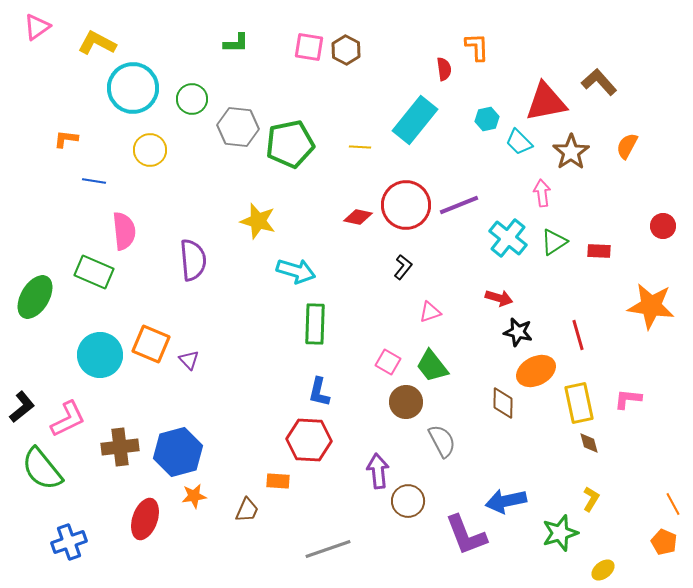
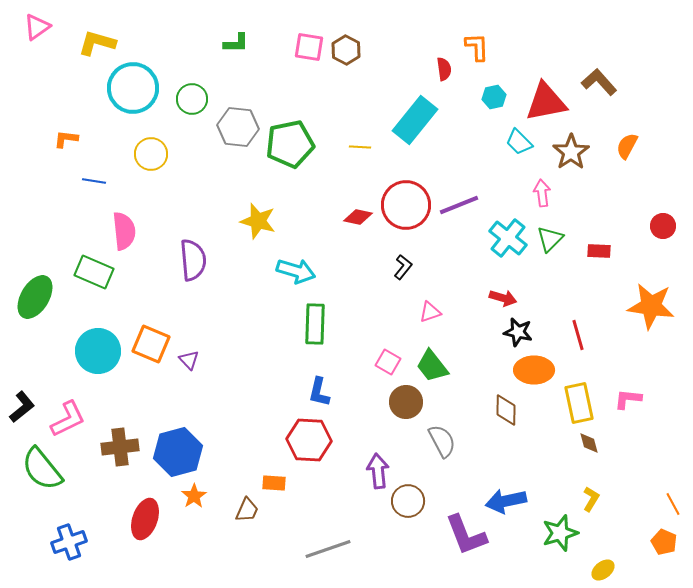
yellow L-shape at (97, 43): rotated 12 degrees counterclockwise
cyan hexagon at (487, 119): moved 7 px right, 22 px up
yellow circle at (150, 150): moved 1 px right, 4 px down
green triangle at (554, 242): moved 4 px left, 3 px up; rotated 12 degrees counterclockwise
red arrow at (499, 298): moved 4 px right
cyan circle at (100, 355): moved 2 px left, 4 px up
orange ellipse at (536, 371): moved 2 px left, 1 px up; rotated 27 degrees clockwise
brown diamond at (503, 403): moved 3 px right, 7 px down
orange rectangle at (278, 481): moved 4 px left, 2 px down
orange star at (194, 496): rotated 25 degrees counterclockwise
